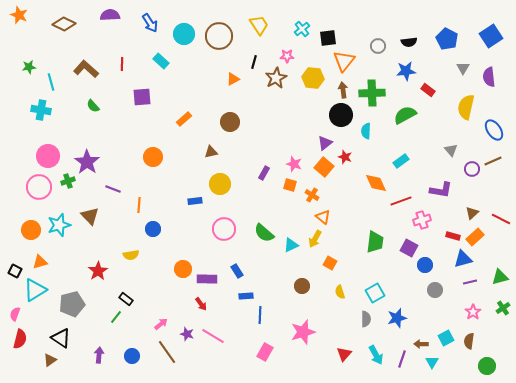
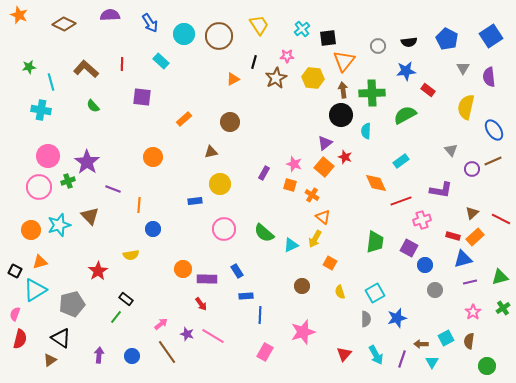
purple square at (142, 97): rotated 12 degrees clockwise
